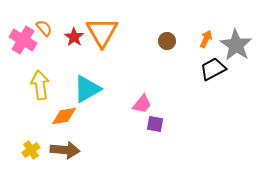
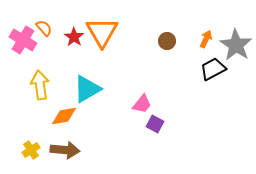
purple square: rotated 18 degrees clockwise
